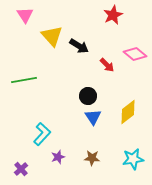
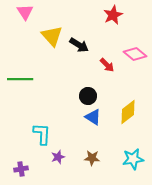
pink triangle: moved 3 px up
black arrow: moved 1 px up
green line: moved 4 px left, 1 px up; rotated 10 degrees clockwise
blue triangle: rotated 24 degrees counterclockwise
cyan L-shape: rotated 40 degrees counterclockwise
purple cross: rotated 32 degrees clockwise
